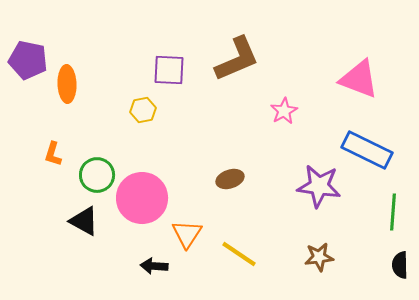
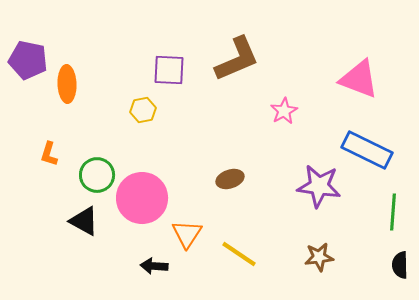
orange L-shape: moved 4 px left
